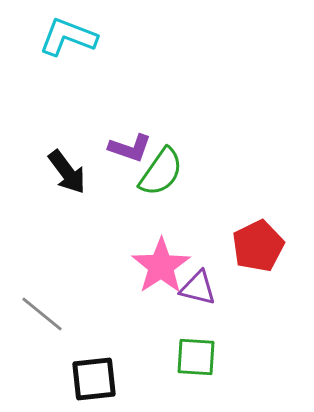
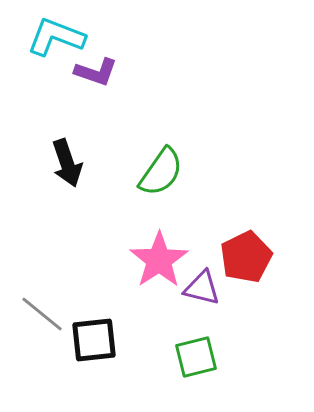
cyan L-shape: moved 12 px left
purple L-shape: moved 34 px left, 76 px up
black arrow: moved 9 px up; rotated 18 degrees clockwise
red pentagon: moved 12 px left, 11 px down
pink star: moved 2 px left, 6 px up
purple triangle: moved 4 px right
green square: rotated 18 degrees counterclockwise
black square: moved 39 px up
